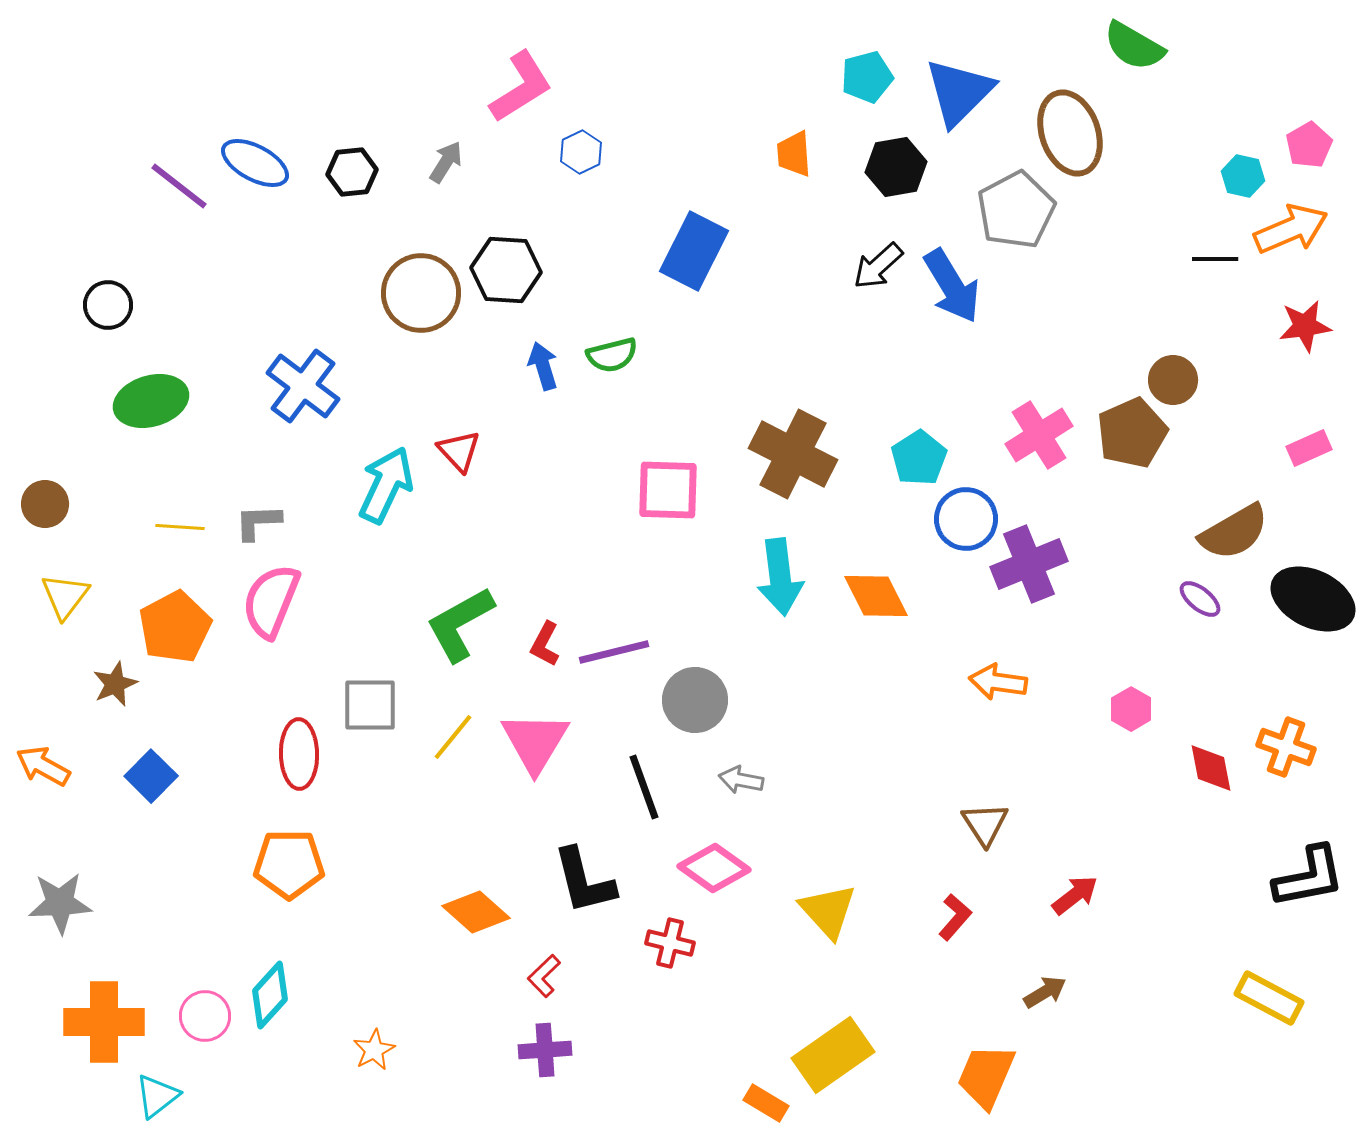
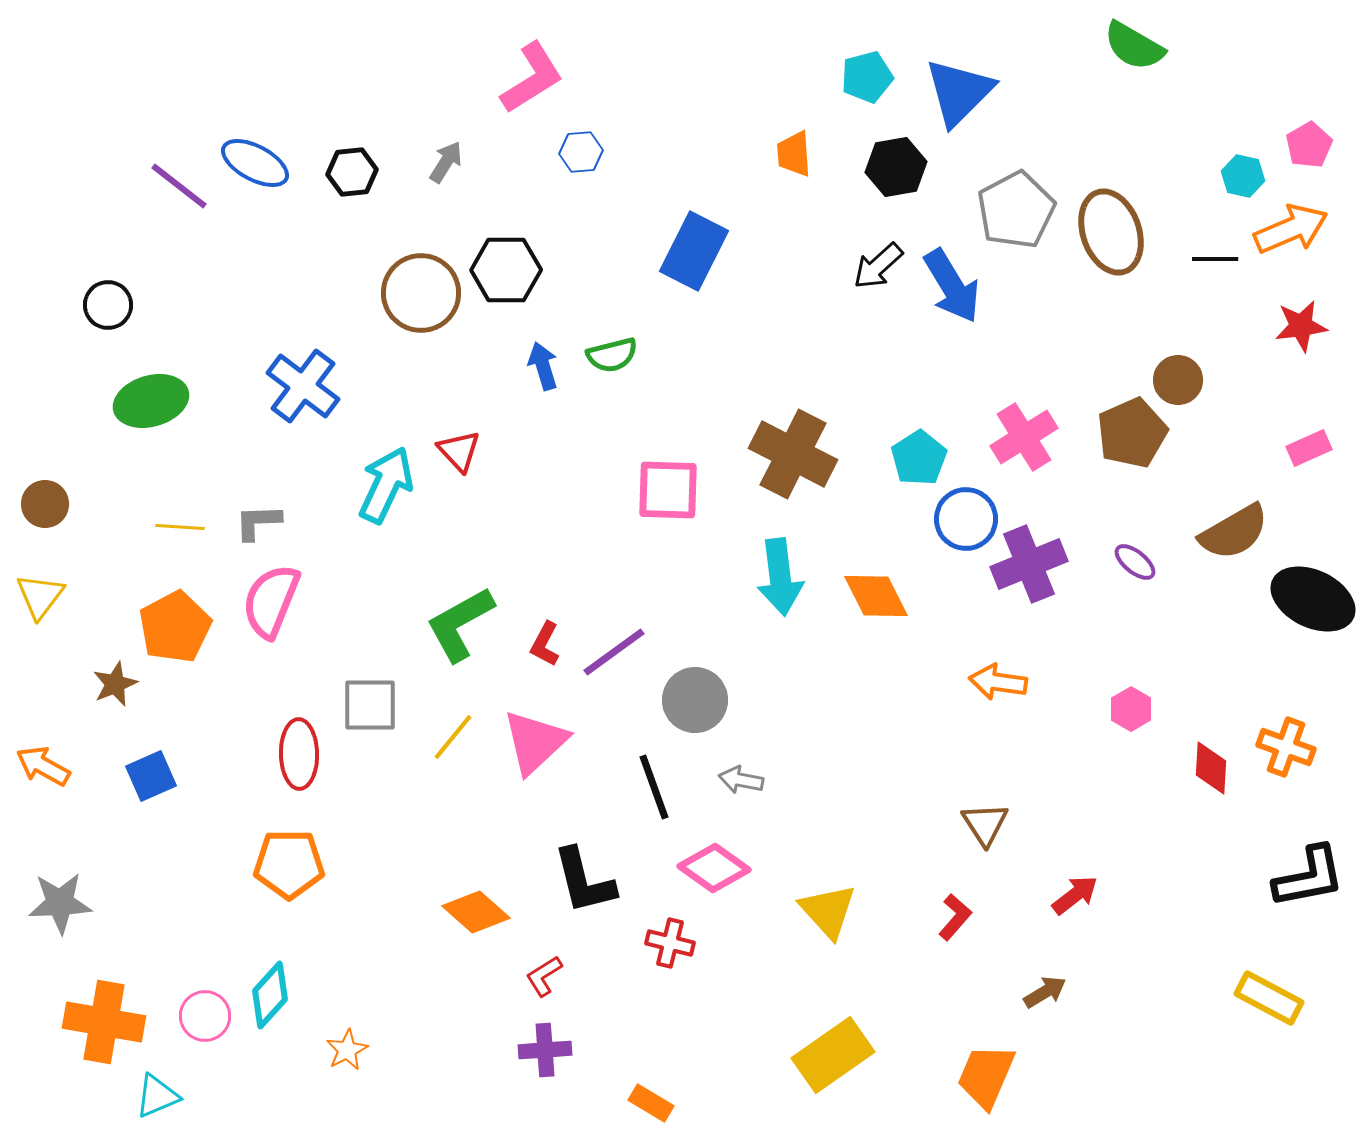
pink L-shape at (521, 87): moved 11 px right, 9 px up
brown ellipse at (1070, 133): moved 41 px right, 99 px down
blue hexagon at (581, 152): rotated 21 degrees clockwise
black hexagon at (506, 270): rotated 4 degrees counterclockwise
red star at (1305, 326): moved 4 px left
brown circle at (1173, 380): moved 5 px right
pink cross at (1039, 435): moved 15 px left, 2 px down
yellow triangle at (65, 596): moved 25 px left
purple ellipse at (1200, 599): moved 65 px left, 37 px up
purple line at (614, 652): rotated 22 degrees counterclockwise
pink triangle at (535, 742): rotated 16 degrees clockwise
red diamond at (1211, 768): rotated 14 degrees clockwise
blue square at (151, 776): rotated 21 degrees clockwise
black line at (644, 787): moved 10 px right
red L-shape at (544, 976): rotated 12 degrees clockwise
orange cross at (104, 1022): rotated 10 degrees clockwise
orange star at (374, 1050): moved 27 px left
cyan triangle at (157, 1096): rotated 15 degrees clockwise
orange rectangle at (766, 1103): moved 115 px left
